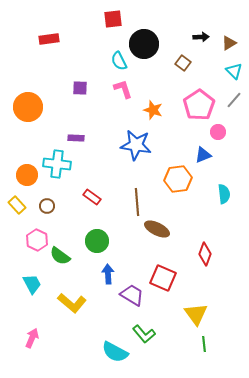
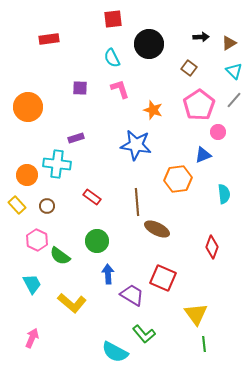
black circle at (144, 44): moved 5 px right
cyan semicircle at (119, 61): moved 7 px left, 3 px up
brown square at (183, 63): moved 6 px right, 5 px down
pink L-shape at (123, 89): moved 3 px left
purple rectangle at (76, 138): rotated 21 degrees counterclockwise
red diamond at (205, 254): moved 7 px right, 7 px up
